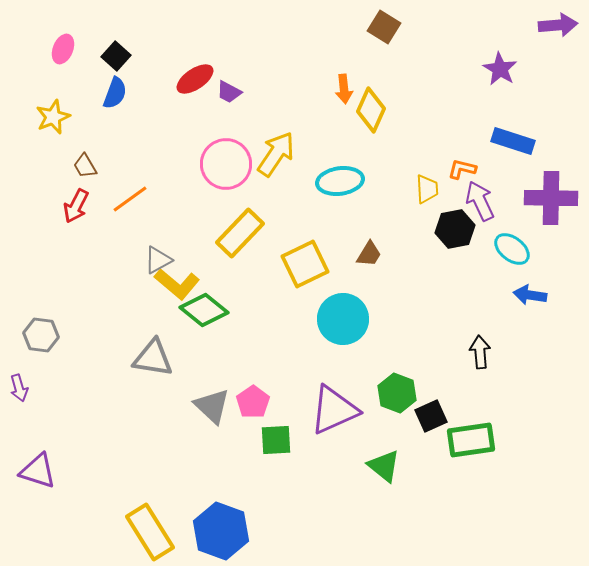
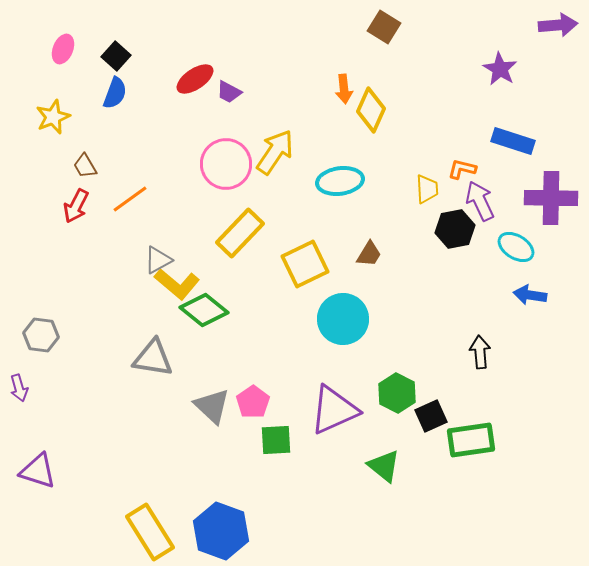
yellow arrow at (276, 154): moved 1 px left, 2 px up
cyan ellipse at (512, 249): moved 4 px right, 2 px up; rotated 6 degrees counterclockwise
green hexagon at (397, 393): rotated 6 degrees clockwise
